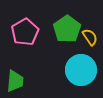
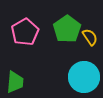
cyan circle: moved 3 px right, 7 px down
green trapezoid: moved 1 px down
